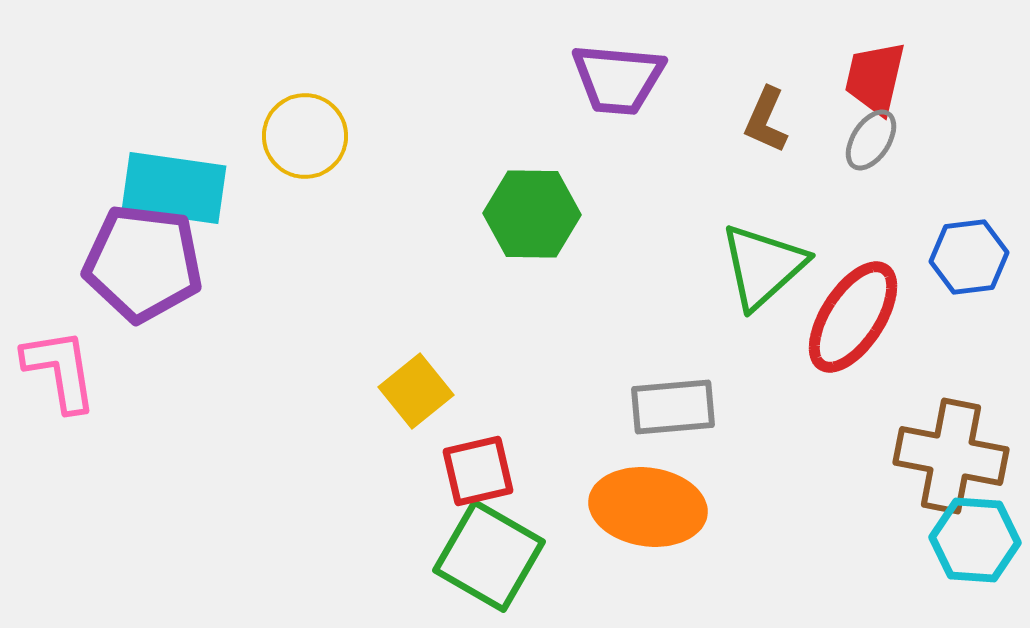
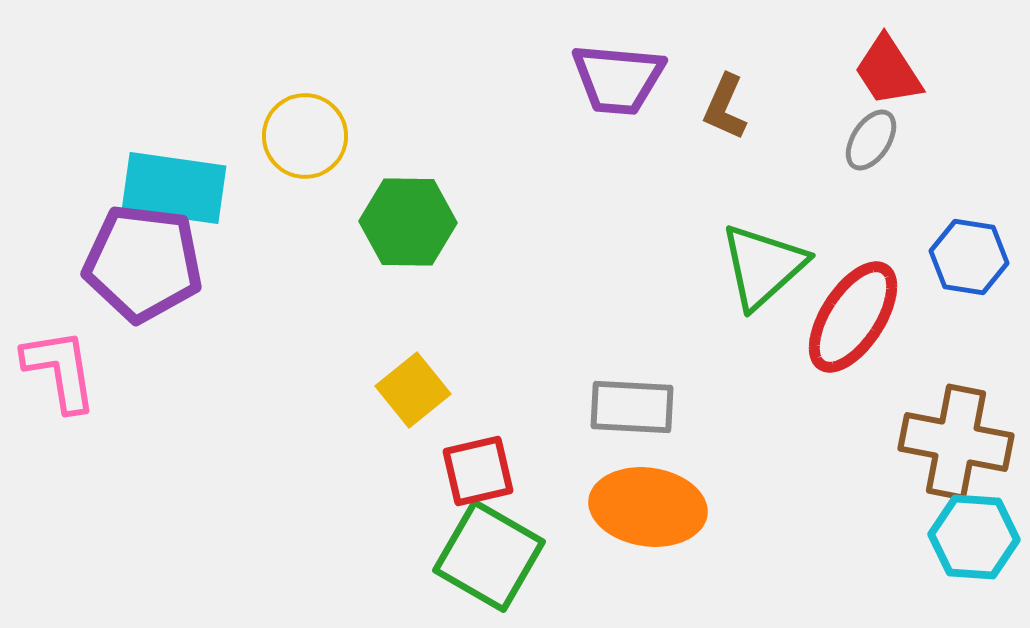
red trapezoid: moved 13 px right, 7 px up; rotated 46 degrees counterclockwise
brown L-shape: moved 41 px left, 13 px up
green hexagon: moved 124 px left, 8 px down
blue hexagon: rotated 16 degrees clockwise
yellow square: moved 3 px left, 1 px up
gray rectangle: moved 41 px left; rotated 8 degrees clockwise
brown cross: moved 5 px right, 14 px up
cyan hexagon: moved 1 px left, 3 px up
